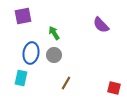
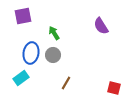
purple semicircle: moved 1 px down; rotated 12 degrees clockwise
gray circle: moved 1 px left
cyan rectangle: rotated 42 degrees clockwise
